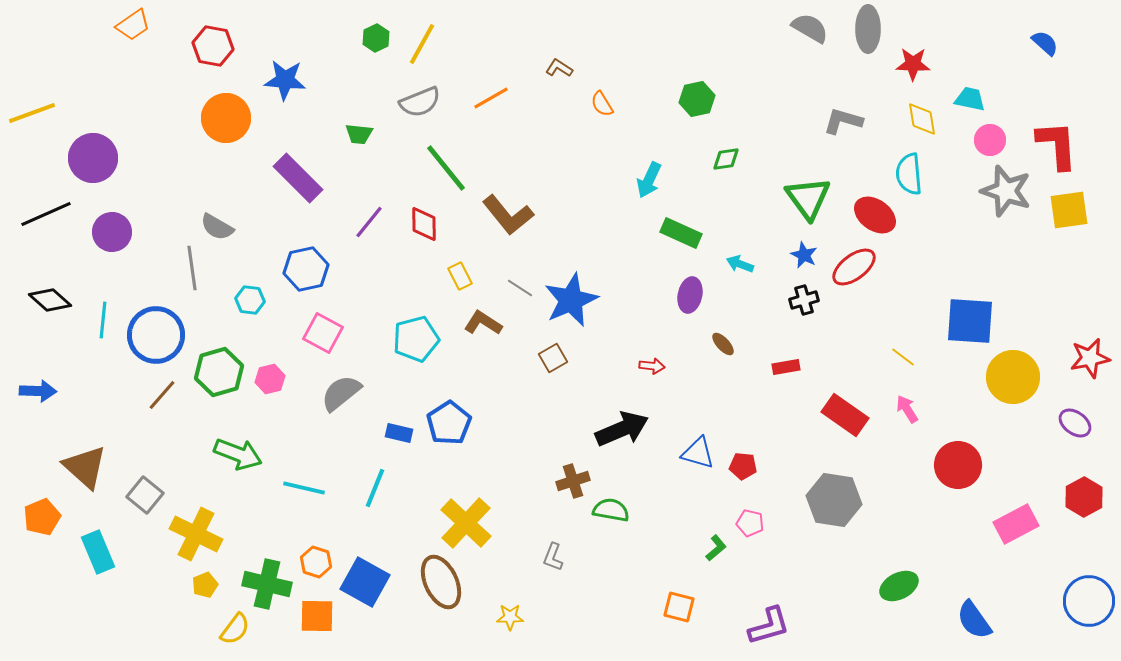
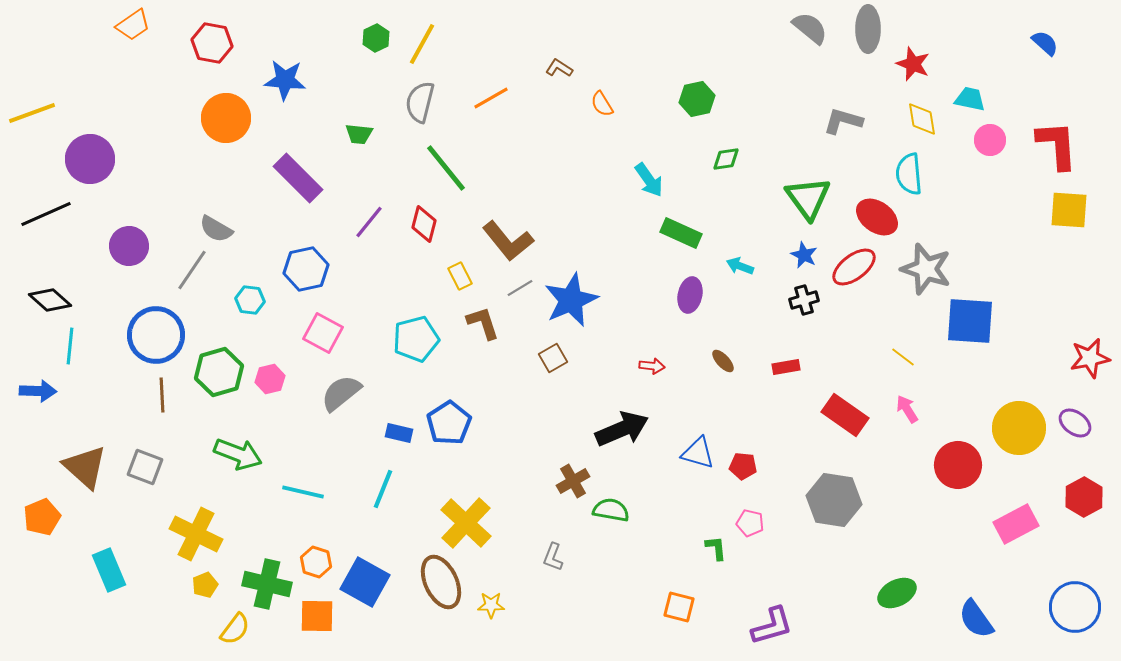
gray semicircle at (810, 28): rotated 9 degrees clockwise
red hexagon at (213, 46): moved 1 px left, 3 px up
red star at (913, 64): rotated 20 degrees clockwise
gray semicircle at (420, 102): rotated 126 degrees clockwise
purple circle at (93, 158): moved 3 px left, 1 px down
cyan arrow at (649, 180): rotated 60 degrees counterclockwise
gray star at (1006, 191): moved 80 px left, 78 px down
yellow square at (1069, 210): rotated 12 degrees clockwise
brown L-shape at (508, 215): moved 26 px down
red ellipse at (875, 215): moved 2 px right, 2 px down
red diamond at (424, 224): rotated 15 degrees clockwise
gray semicircle at (217, 227): moved 1 px left, 2 px down
purple circle at (112, 232): moved 17 px right, 14 px down
cyan arrow at (740, 264): moved 2 px down
gray line at (192, 268): moved 2 px down; rotated 42 degrees clockwise
gray line at (520, 288): rotated 64 degrees counterclockwise
cyan line at (103, 320): moved 33 px left, 26 px down
brown L-shape at (483, 323): rotated 39 degrees clockwise
brown ellipse at (723, 344): moved 17 px down
yellow circle at (1013, 377): moved 6 px right, 51 px down
brown line at (162, 395): rotated 44 degrees counterclockwise
brown cross at (573, 481): rotated 12 degrees counterclockwise
cyan line at (304, 488): moved 1 px left, 4 px down
cyan line at (375, 488): moved 8 px right, 1 px down
gray square at (145, 495): moved 28 px up; rotated 18 degrees counterclockwise
green L-shape at (716, 548): rotated 56 degrees counterclockwise
cyan rectangle at (98, 552): moved 11 px right, 18 px down
green ellipse at (899, 586): moved 2 px left, 7 px down
blue circle at (1089, 601): moved 14 px left, 6 px down
yellow star at (510, 617): moved 19 px left, 12 px up
blue semicircle at (974, 620): moved 2 px right, 1 px up
purple L-shape at (769, 626): moved 3 px right
